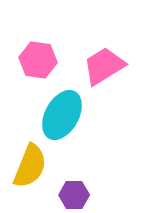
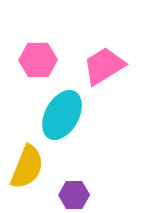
pink hexagon: rotated 9 degrees counterclockwise
yellow semicircle: moved 3 px left, 1 px down
